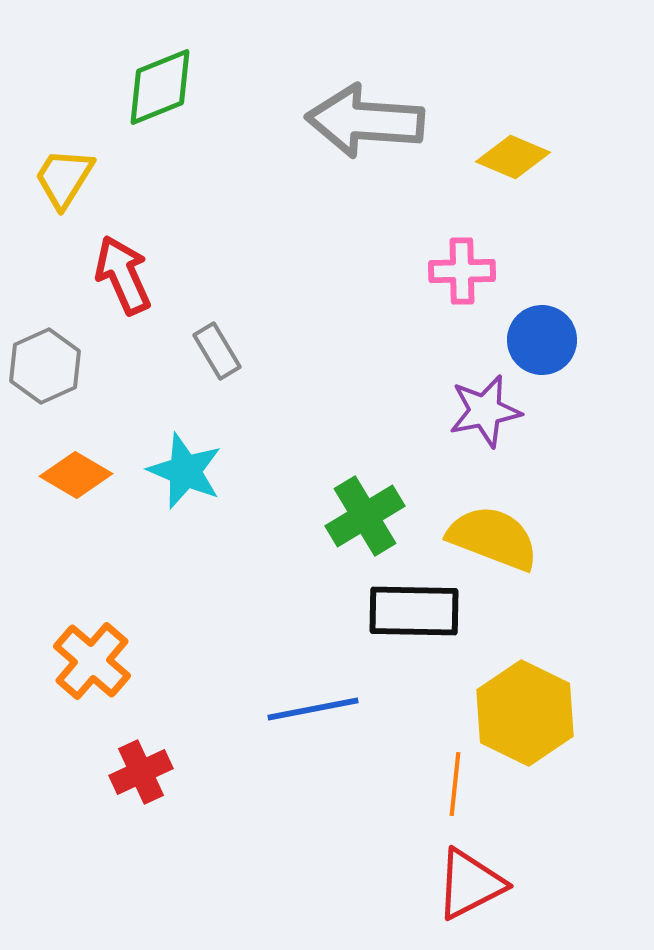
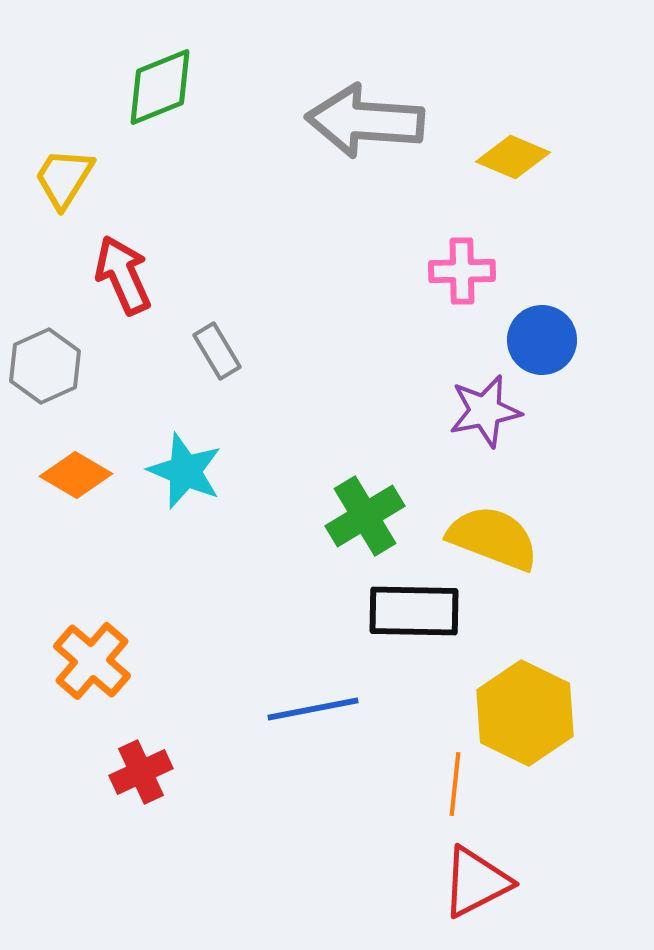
red triangle: moved 6 px right, 2 px up
